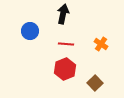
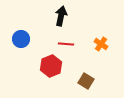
black arrow: moved 2 px left, 2 px down
blue circle: moved 9 px left, 8 px down
red hexagon: moved 14 px left, 3 px up
brown square: moved 9 px left, 2 px up; rotated 14 degrees counterclockwise
